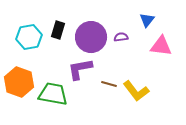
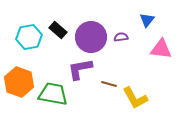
black rectangle: rotated 66 degrees counterclockwise
pink triangle: moved 3 px down
yellow L-shape: moved 1 px left, 7 px down; rotated 8 degrees clockwise
